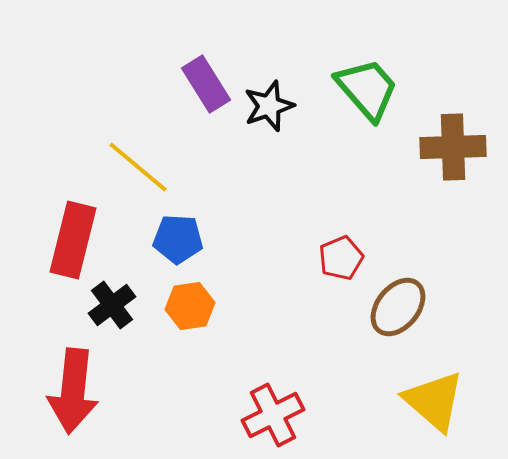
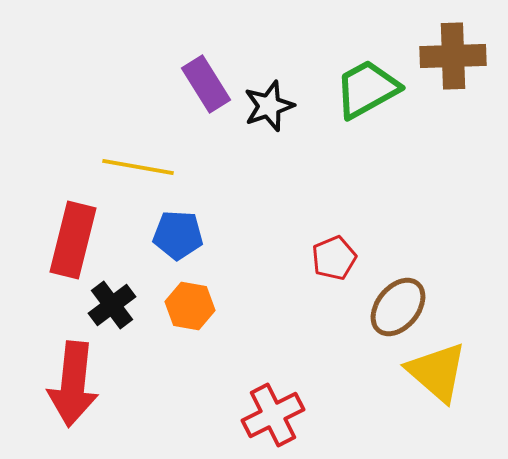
green trapezoid: rotated 78 degrees counterclockwise
brown cross: moved 91 px up
yellow line: rotated 30 degrees counterclockwise
blue pentagon: moved 4 px up
red pentagon: moved 7 px left
orange hexagon: rotated 18 degrees clockwise
red arrow: moved 7 px up
yellow triangle: moved 3 px right, 29 px up
